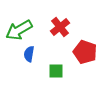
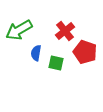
red cross: moved 5 px right, 4 px down
blue semicircle: moved 7 px right, 1 px up
green square: moved 8 px up; rotated 14 degrees clockwise
